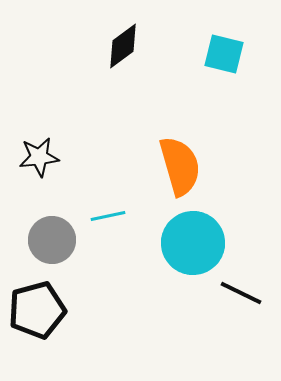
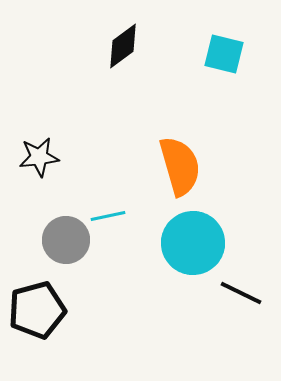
gray circle: moved 14 px right
